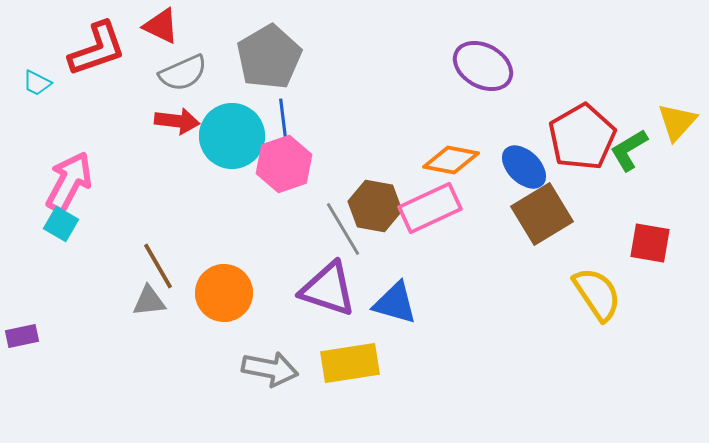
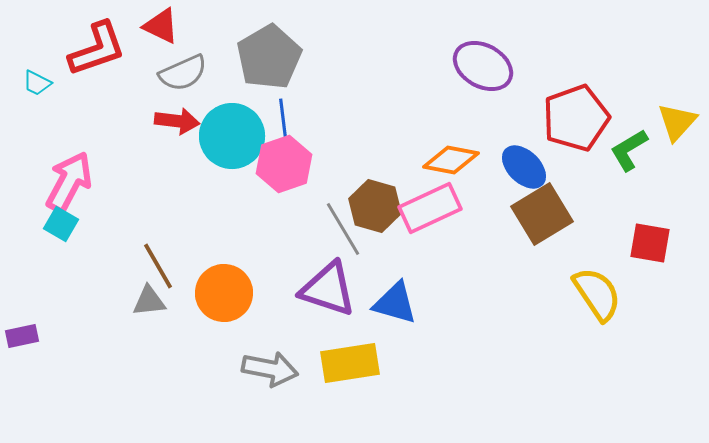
red pentagon: moved 6 px left, 19 px up; rotated 10 degrees clockwise
brown hexagon: rotated 6 degrees clockwise
